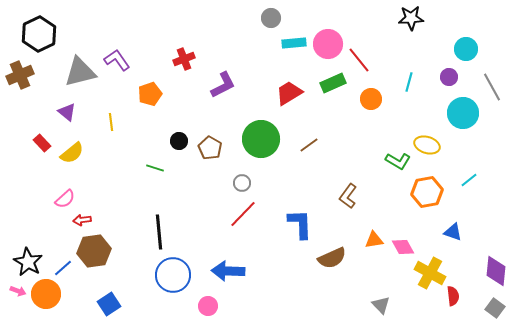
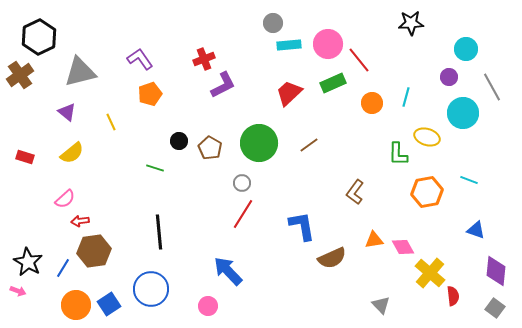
gray circle at (271, 18): moved 2 px right, 5 px down
black star at (411, 18): moved 5 px down
black hexagon at (39, 34): moved 3 px down
cyan rectangle at (294, 43): moved 5 px left, 2 px down
red cross at (184, 59): moved 20 px right
purple L-shape at (117, 60): moved 23 px right, 1 px up
brown cross at (20, 75): rotated 12 degrees counterclockwise
cyan line at (409, 82): moved 3 px left, 15 px down
red trapezoid at (289, 93): rotated 12 degrees counterclockwise
orange circle at (371, 99): moved 1 px right, 4 px down
yellow line at (111, 122): rotated 18 degrees counterclockwise
green circle at (261, 139): moved 2 px left, 4 px down
red rectangle at (42, 143): moved 17 px left, 14 px down; rotated 30 degrees counterclockwise
yellow ellipse at (427, 145): moved 8 px up
green L-shape at (398, 161): moved 7 px up; rotated 60 degrees clockwise
cyan line at (469, 180): rotated 60 degrees clockwise
brown L-shape at (348, 196): moved 7 px right, 4 px up
red line at (243, 214): rotated 12 degrees counterclockwise
red arrow at (82, 220): moved 2 px left, 1 px down
blue L-shape at (300, 224): moved 2 px right, 2 px down; rotated 8 degrees counterclockwise
blue triangle at (453, 232): moved 23 px right, 2 px up
blue line at (63, 268): rotated 18 degrees counterclockwise
blue arrow at (228, 271): rotated 44 degrees clockwise
yellow cross at (430, 273): rotated 12 degrees clockwise
blue circle at (173, 275): moved 22 px left, 14 px down
orange circle at (46, 294): moved 30 px right, 11 px down
